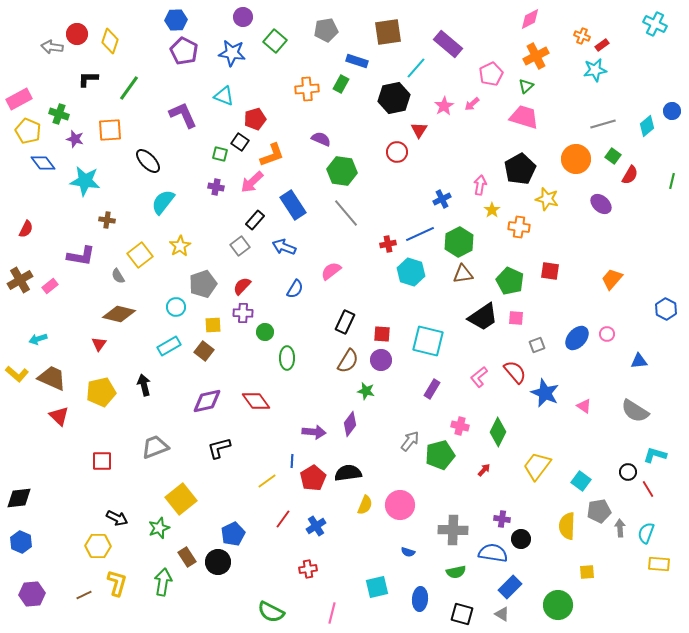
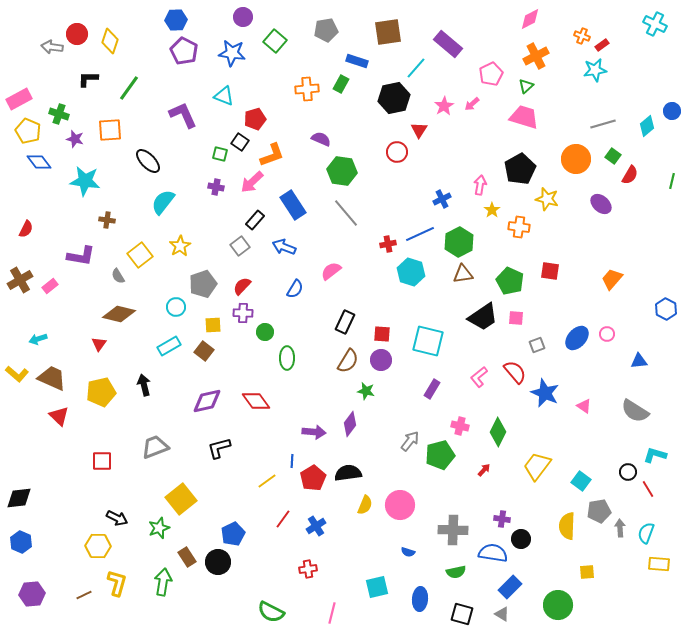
blue diamond at (43, 163): moved 4 px left, 1 px up
